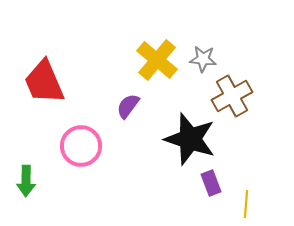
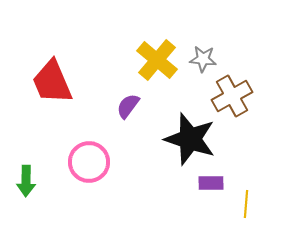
red trapezoid: moved 8 px right
pink circle: moved 8 px right, 16 px down
purple rectangle: rotated 70 degrees counterclockwise
